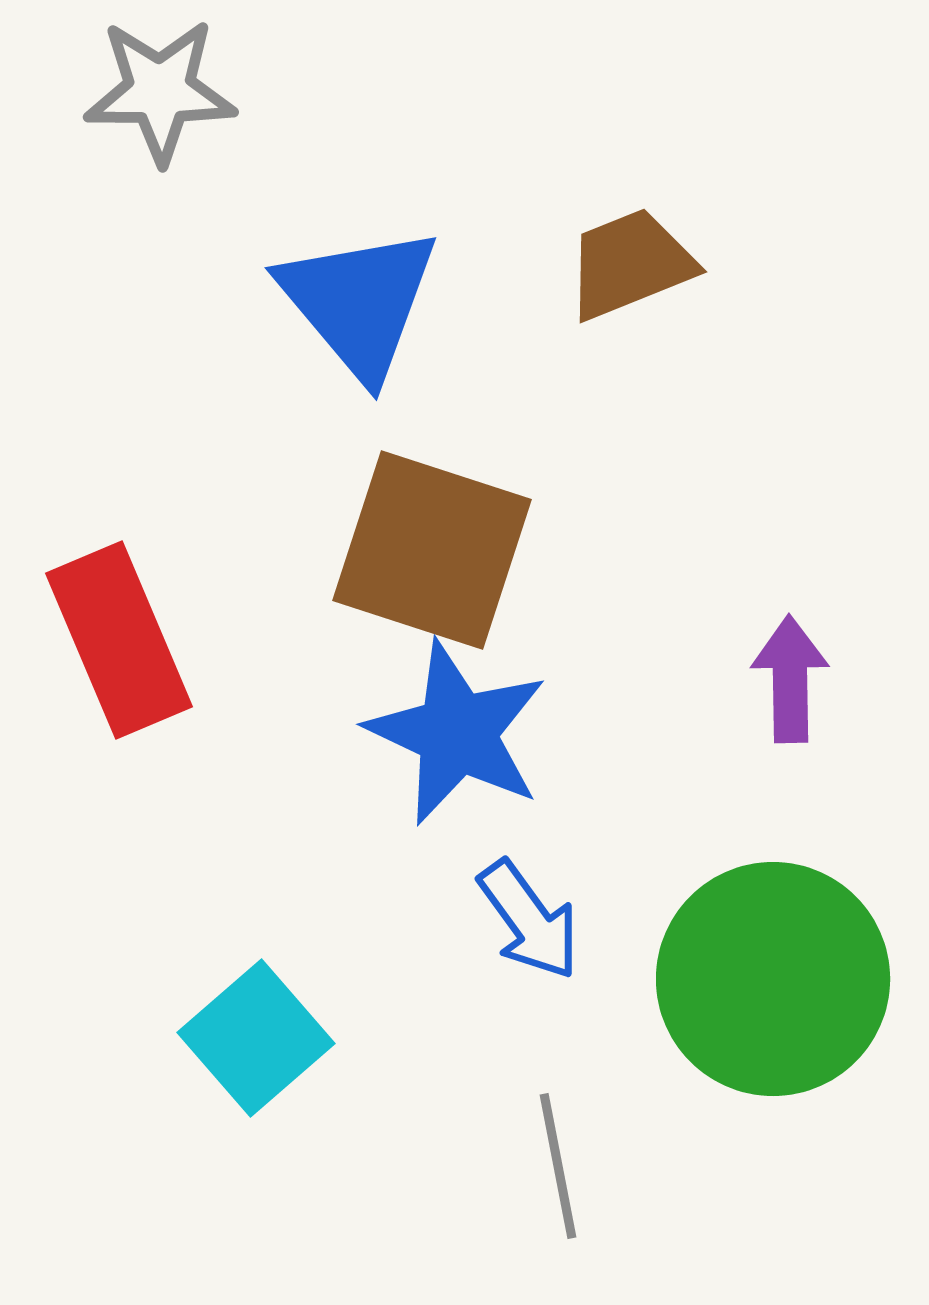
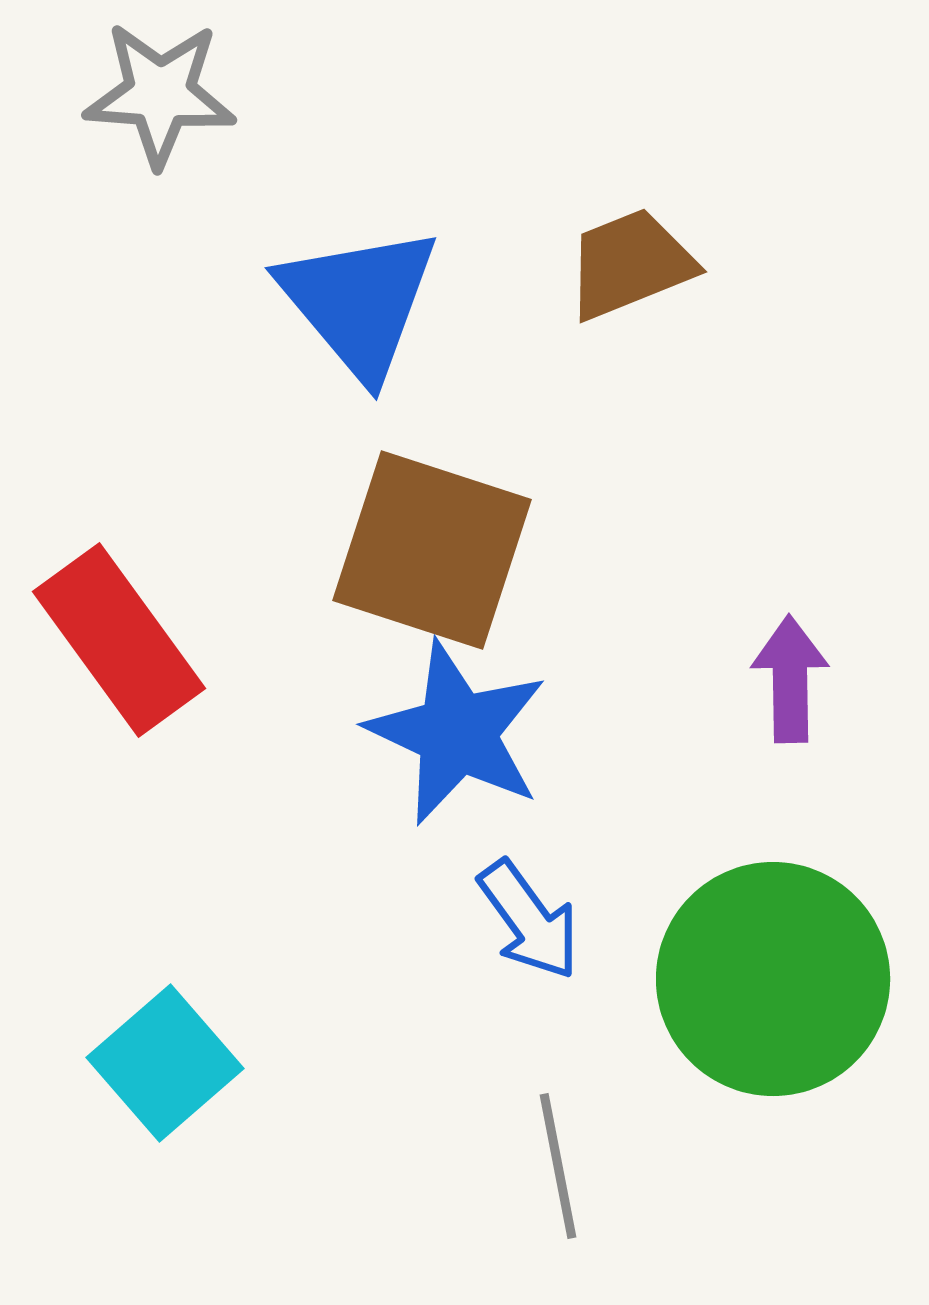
gray star: moved 3 px down; rotated 4 degrees clockwise
red rectangle: rotated 13 degrees counterclockwise
cyan square: moved 91 px left, 25 px down
